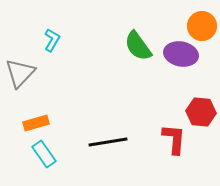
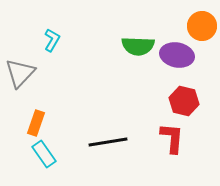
green semicircle: rotated 52 degrees counterclockwise
purple ellipse: moved 4 px left, 1 px down
red hexagon: moved 17 px left, 11 px up; rotated 8 degrees clockwise
orange rectangle: rotated 55 degrees counterclockwise
red L-shape: moved 2 px left, 1 px up
